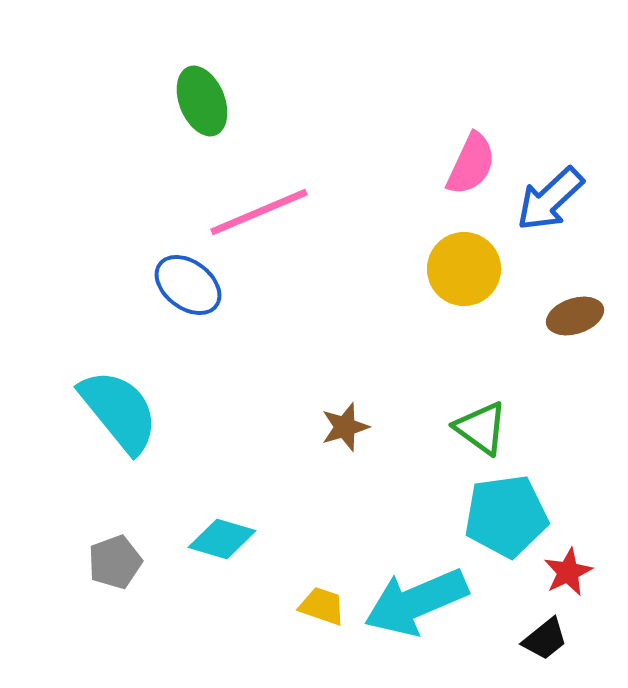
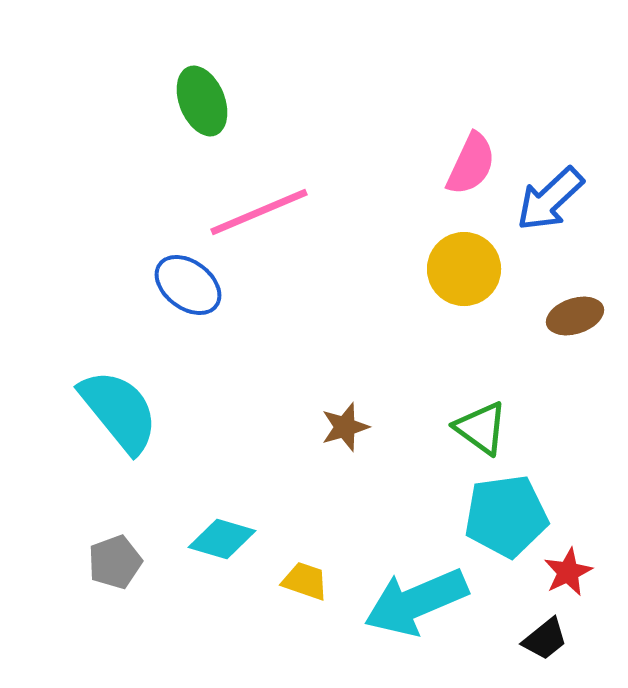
yellow trapezoid: moved 17 px left, 25 px up
